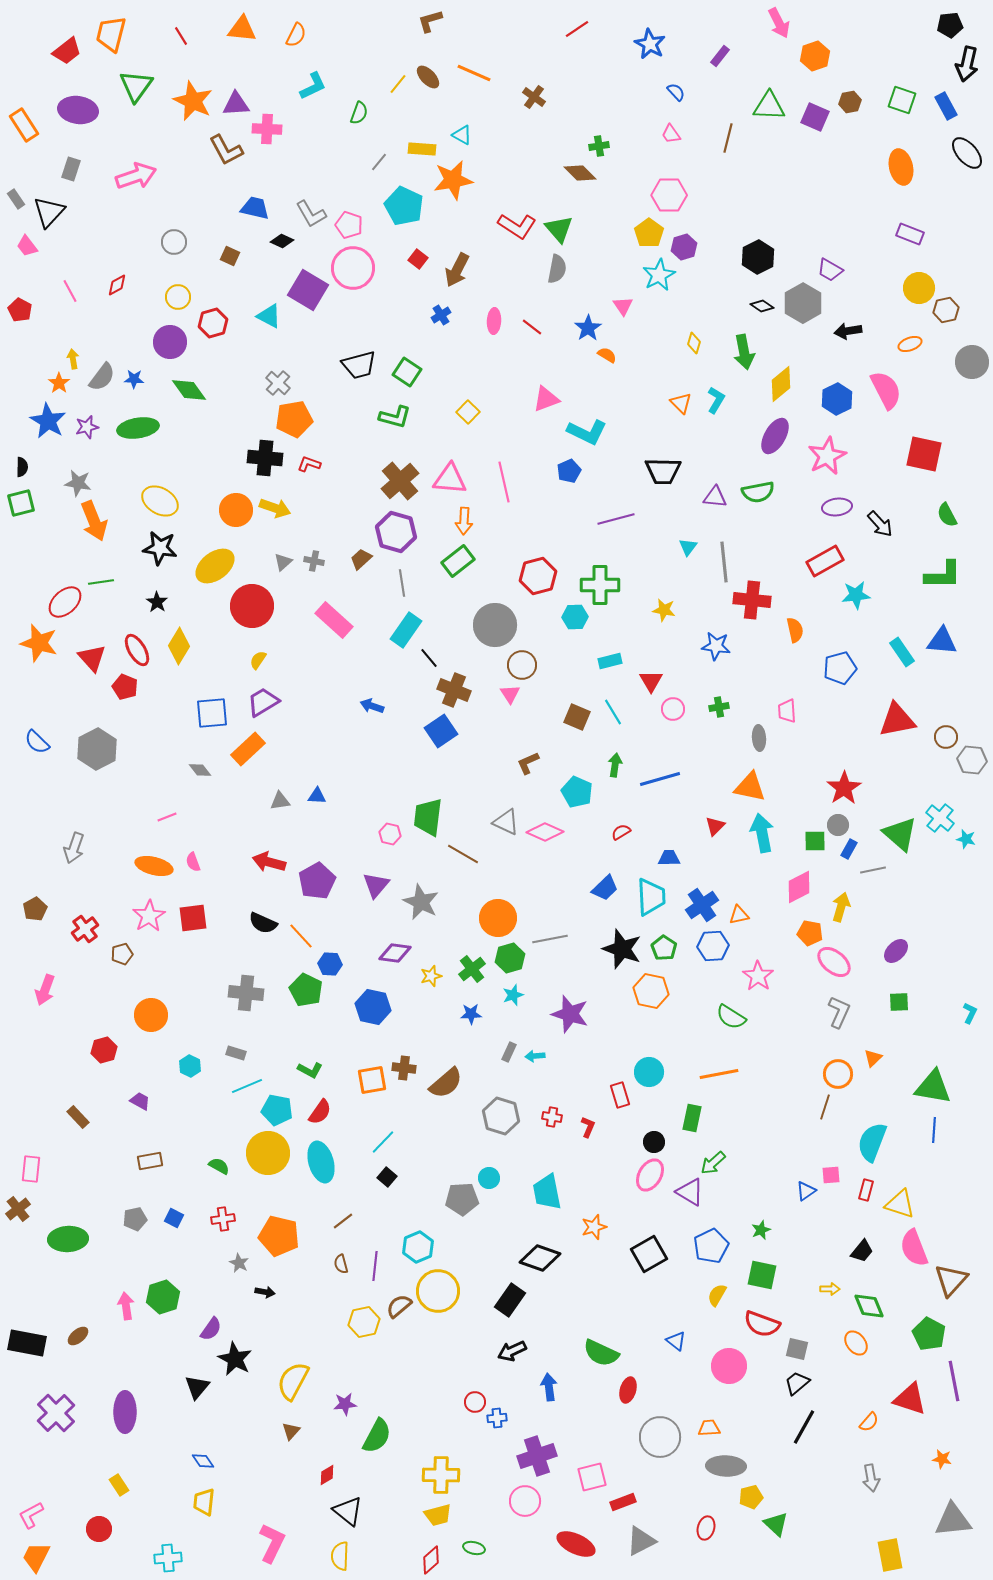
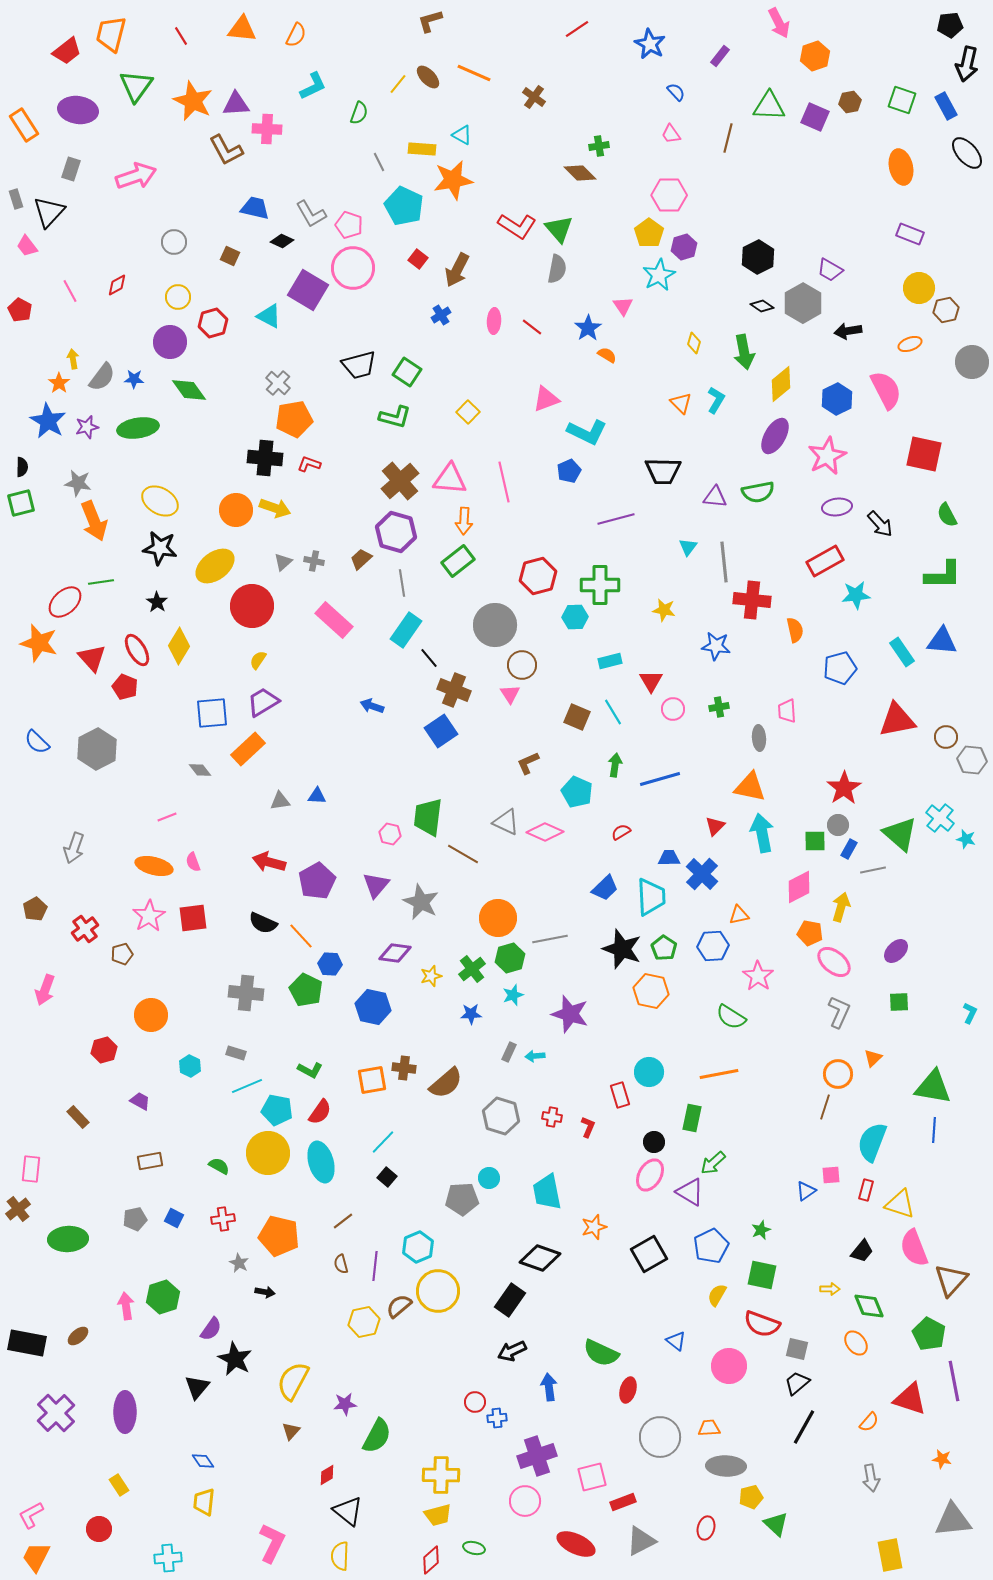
gray line at (379, 162): rotated 66 degrees counterclockwise
gray rectangle at (16, 199): rotated 18 degrees clockwise
blue cross at (702, 905): moved 31 px up; rotated 12 degrees counterclockwise
